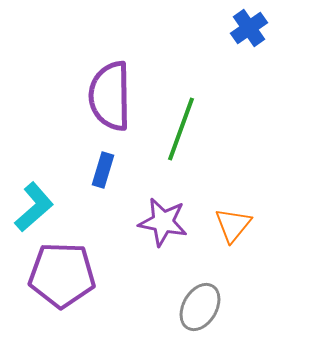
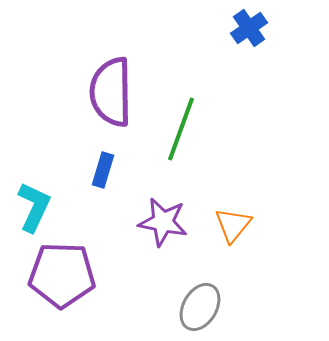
purple semicircle: moved 1 px right, 4 px up
cyan L-shape: rotated 24 degrees counterclockwise
